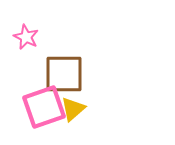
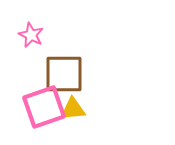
pink star: moved 5 px right, 2 px up
yellow triangle: rotated 36 degrees clockwise
